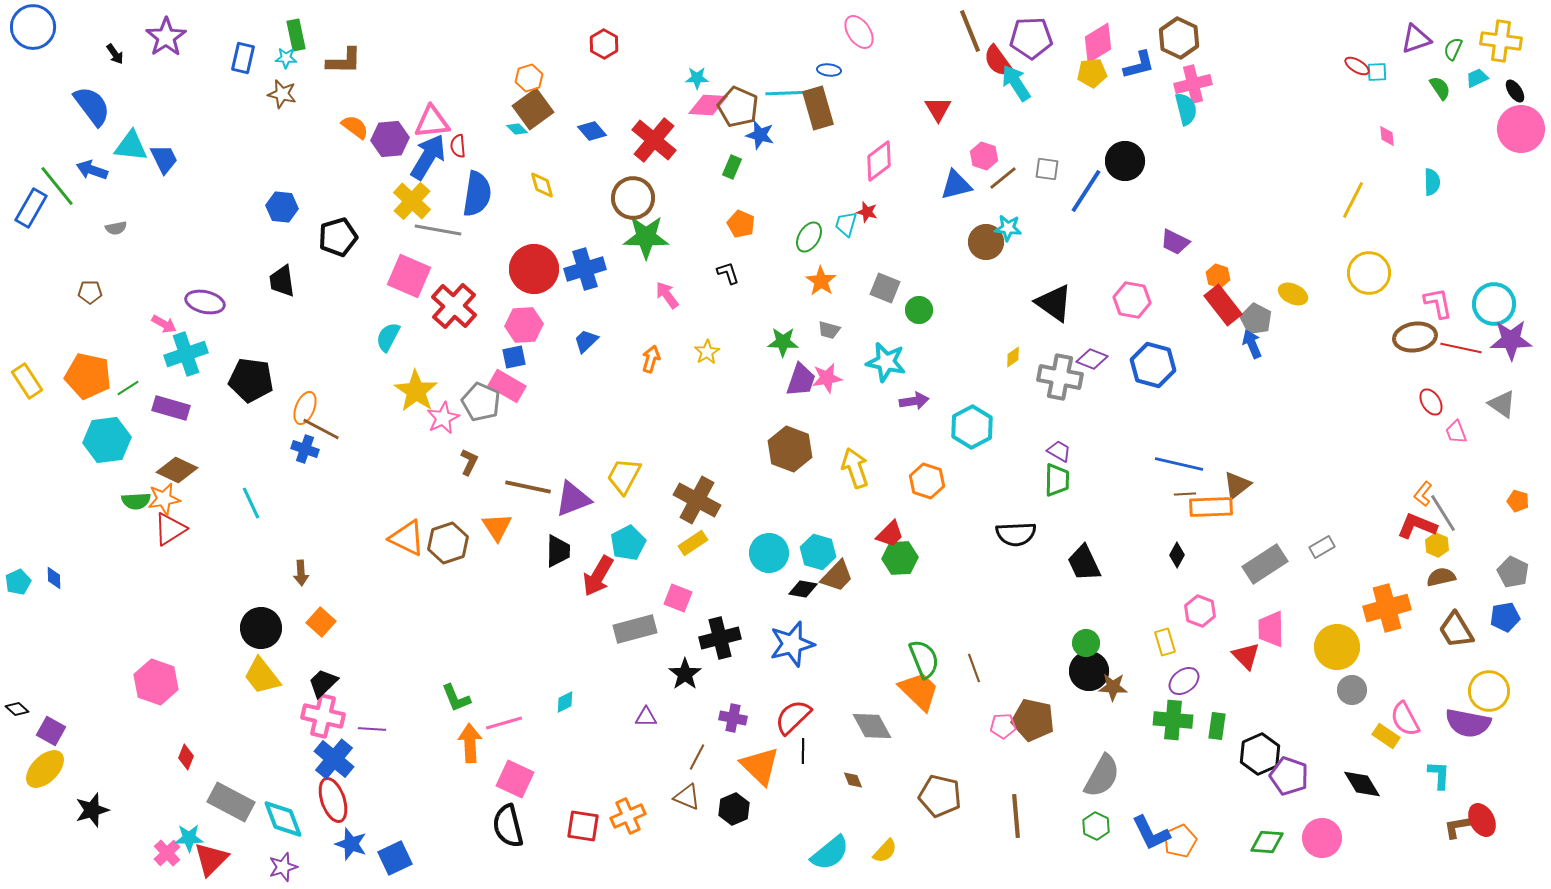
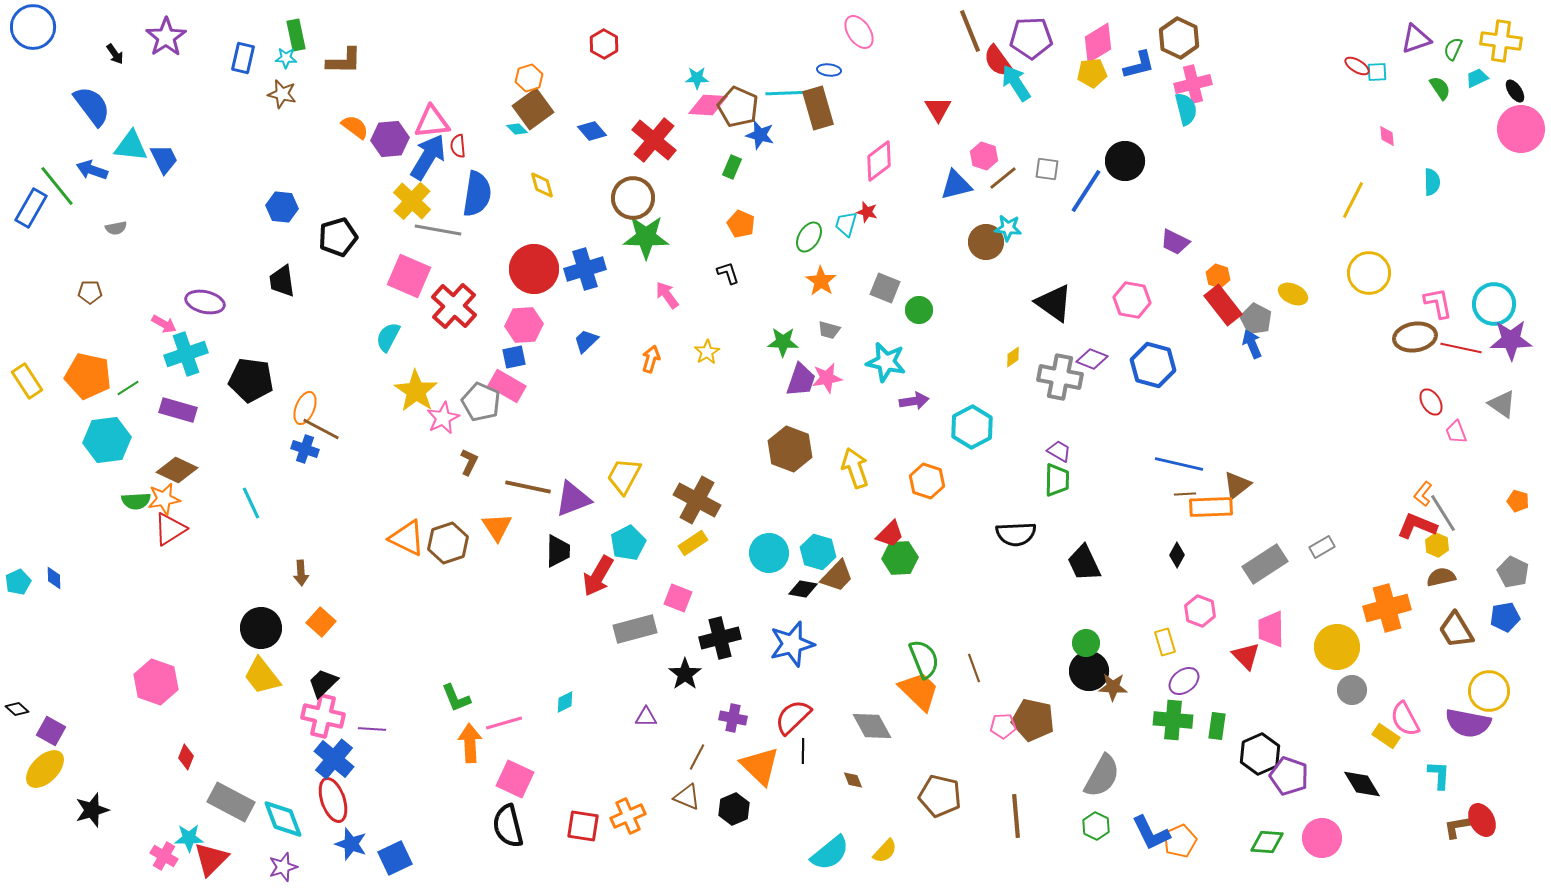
purple rectangle at (171, 408): moved 7 px right, 2 px down
pink cross at (167, 853): moved 3 px left, 3 px down; rotated 16 degrees counterclockwise
